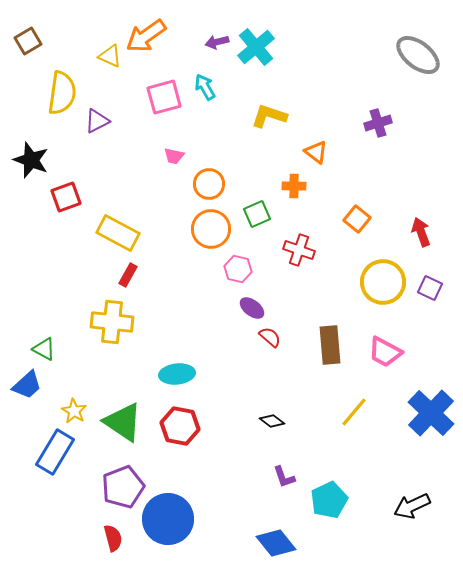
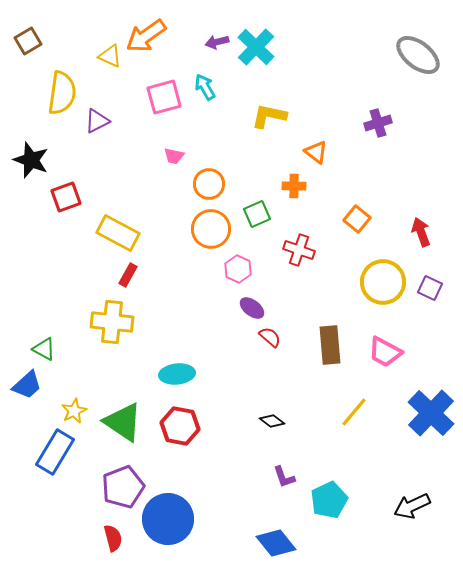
cyan cross at (256, 47): rotated 6 degrees counterclockwise
yellow L-shape at (269, 116): rotated 6 degrees counterclockwise
pink hexagon at (238, 269): rotated 12 degrees clockwise
yellow star at (74, 411): rotated 15 degrees clockwise
